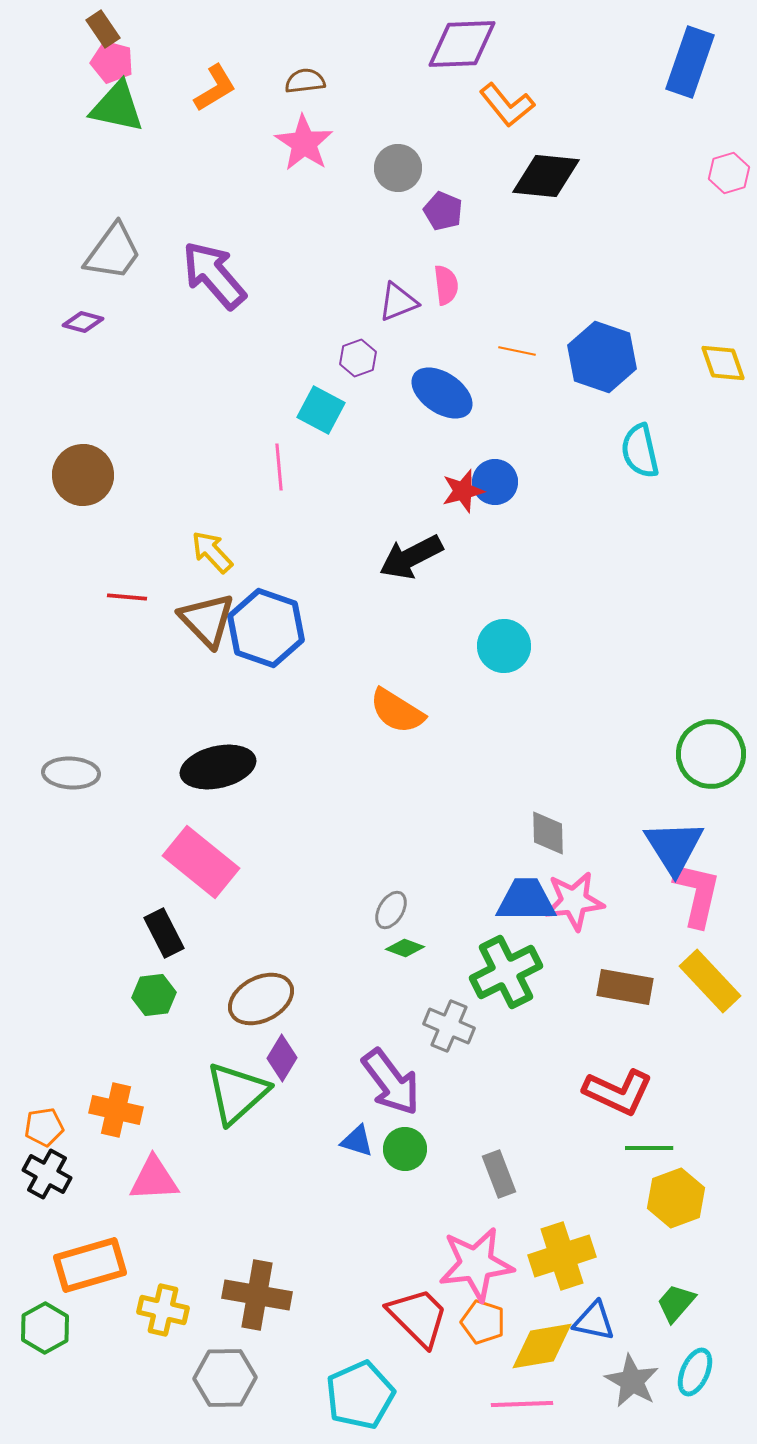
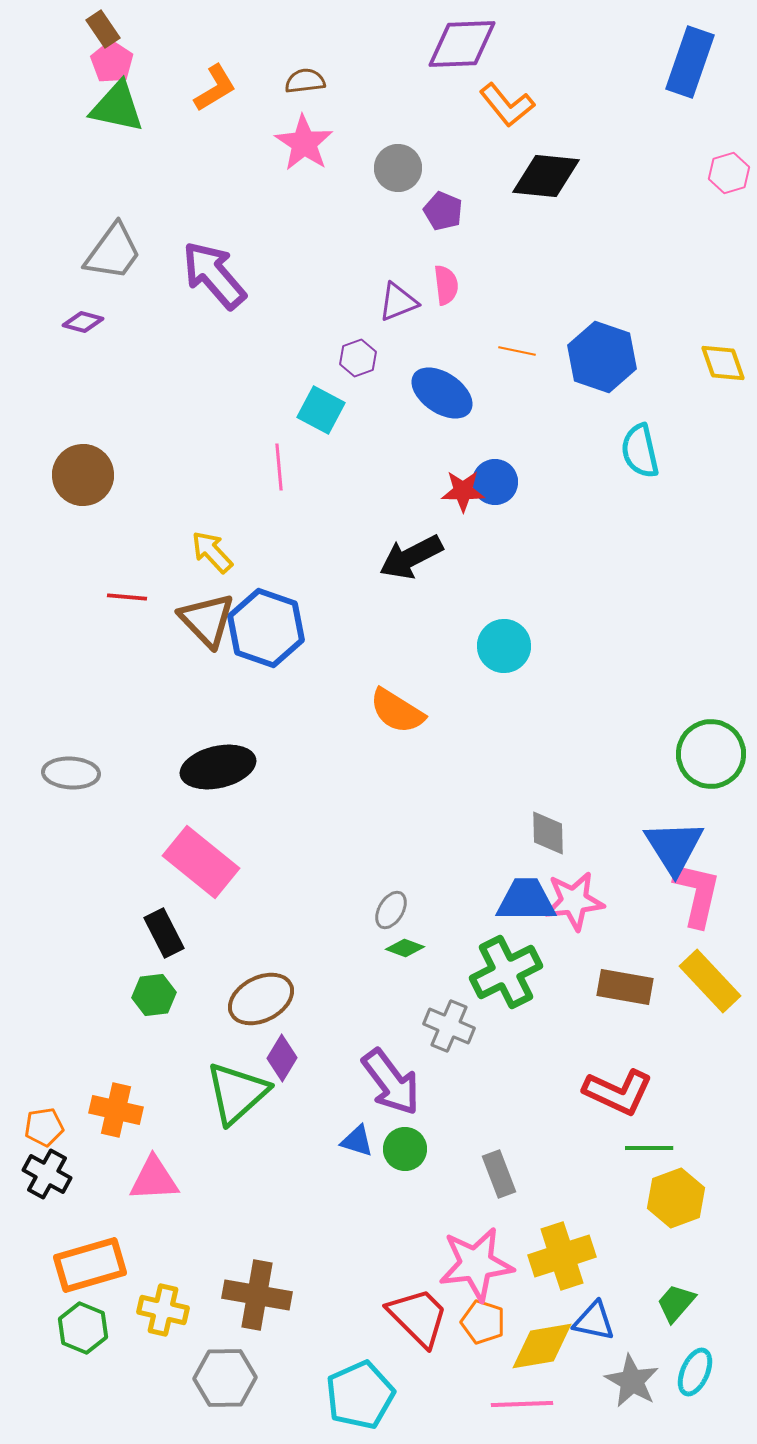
pink pentagon at (112, 62): rotated 18 degrees clockwise
red star at (463, 491): rotated 15 degrees clockwise
green hexagon at (45, 1328): moved 38 px right; rotated 9 degrees counterclockwise
